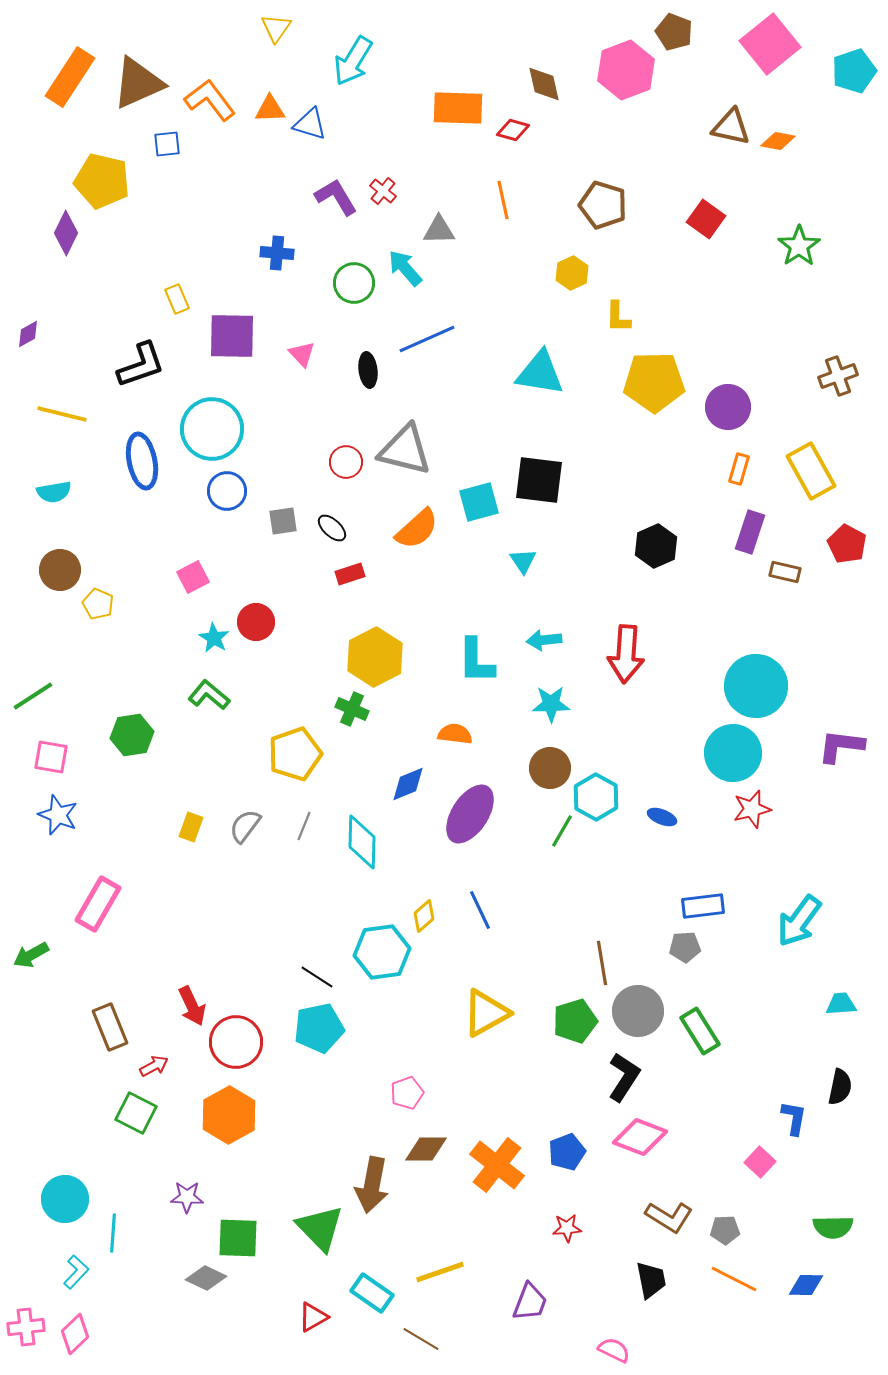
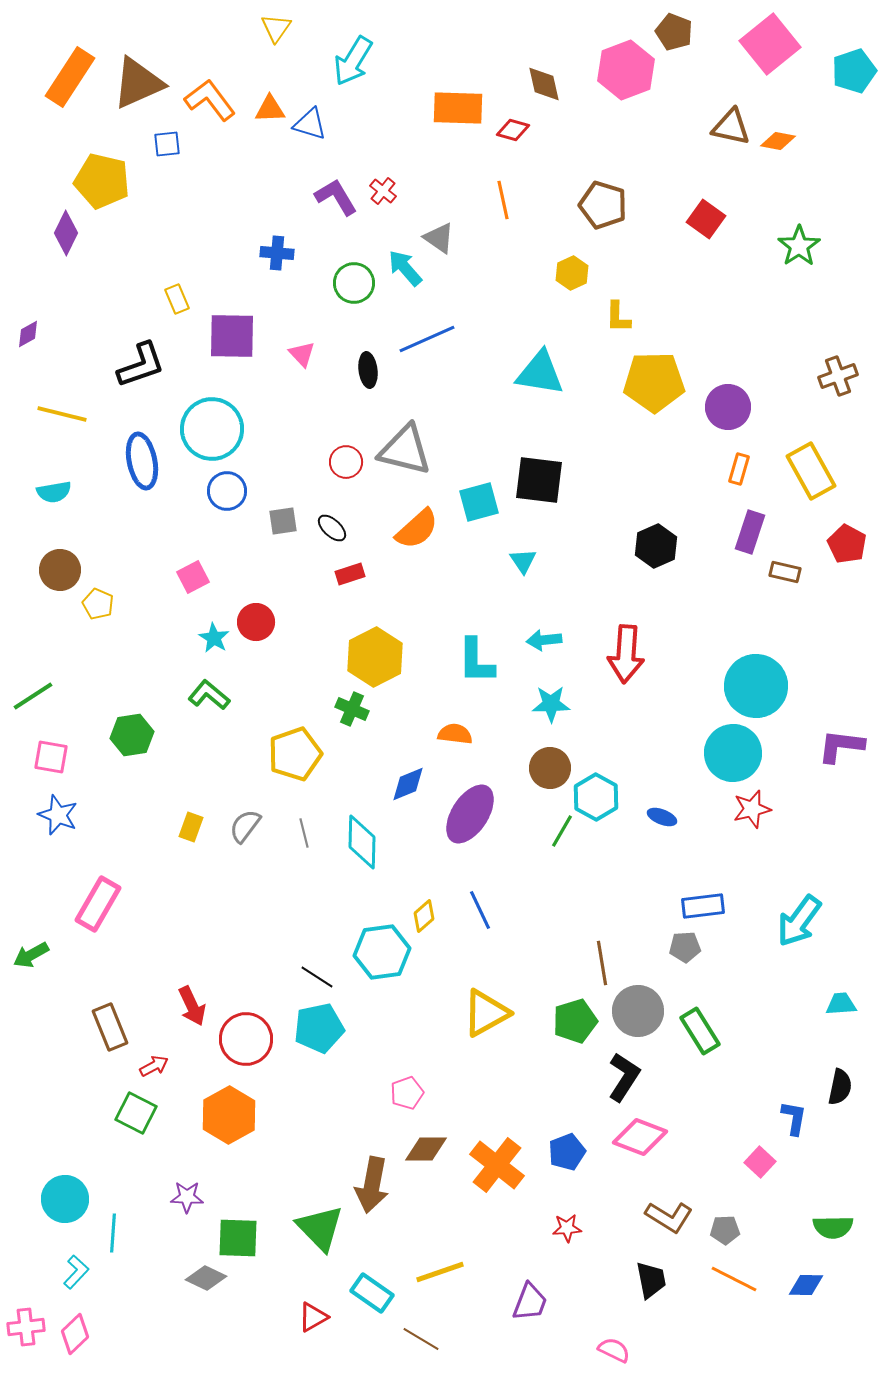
gray triangle at (439, 230): moved 8 px down; rotated 36 degrees clockwise
gray line at (304, 826): moved 7 px down; rotated 36 degrees counterclockwise
red circle at (236, 1042): moved 10 px right, 3 px up
